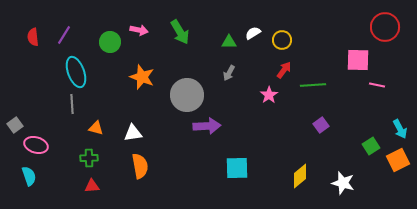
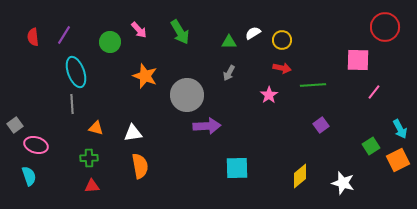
pink arrow: rotated 36 degrees clockwise
red arrow: moved 2 px left, 2 px up; rotated 66 degrees clockwise
orange star: moved 3 px right, 1 px up
pink line: moved 3 px left, 7 px down; rotated 63 degrees counterclockwise
